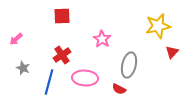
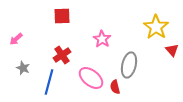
yellow star: moved 2 px left, 1 px down; rotated 25 degrees counterclockwise
red triangle: moved 2 px up; rotated 24 degrees counterclockwise
pink ellipse: moved 6 px right; rotated 35 degrees clockwise
red semicircle: moved 4 px left, 2 px up; rotated 48 degrees clockwise
